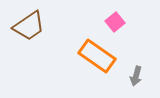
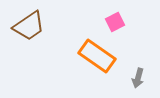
pink square: rotated 12 degrees clockwise
gray arrow: moved 2 px right, 2 px down
